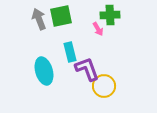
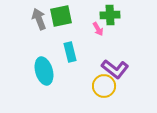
purple L-shape: moved 28 px right; rotated 148 degrees clockwise
